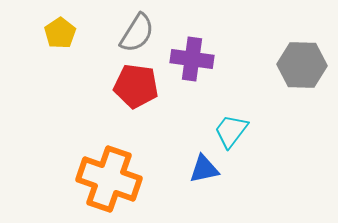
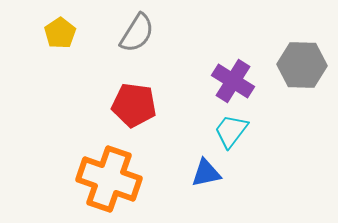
purple cross: moved 41 px right, 22 px down; rotated 24 degrees clockwise
red pentagon: moved 2 px left, 19 px down
blue triangle: moved 2 px right, 4 px down
